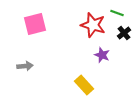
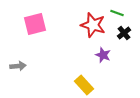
purple star: moved 1 px right
gray arrow: moved 7 px left
